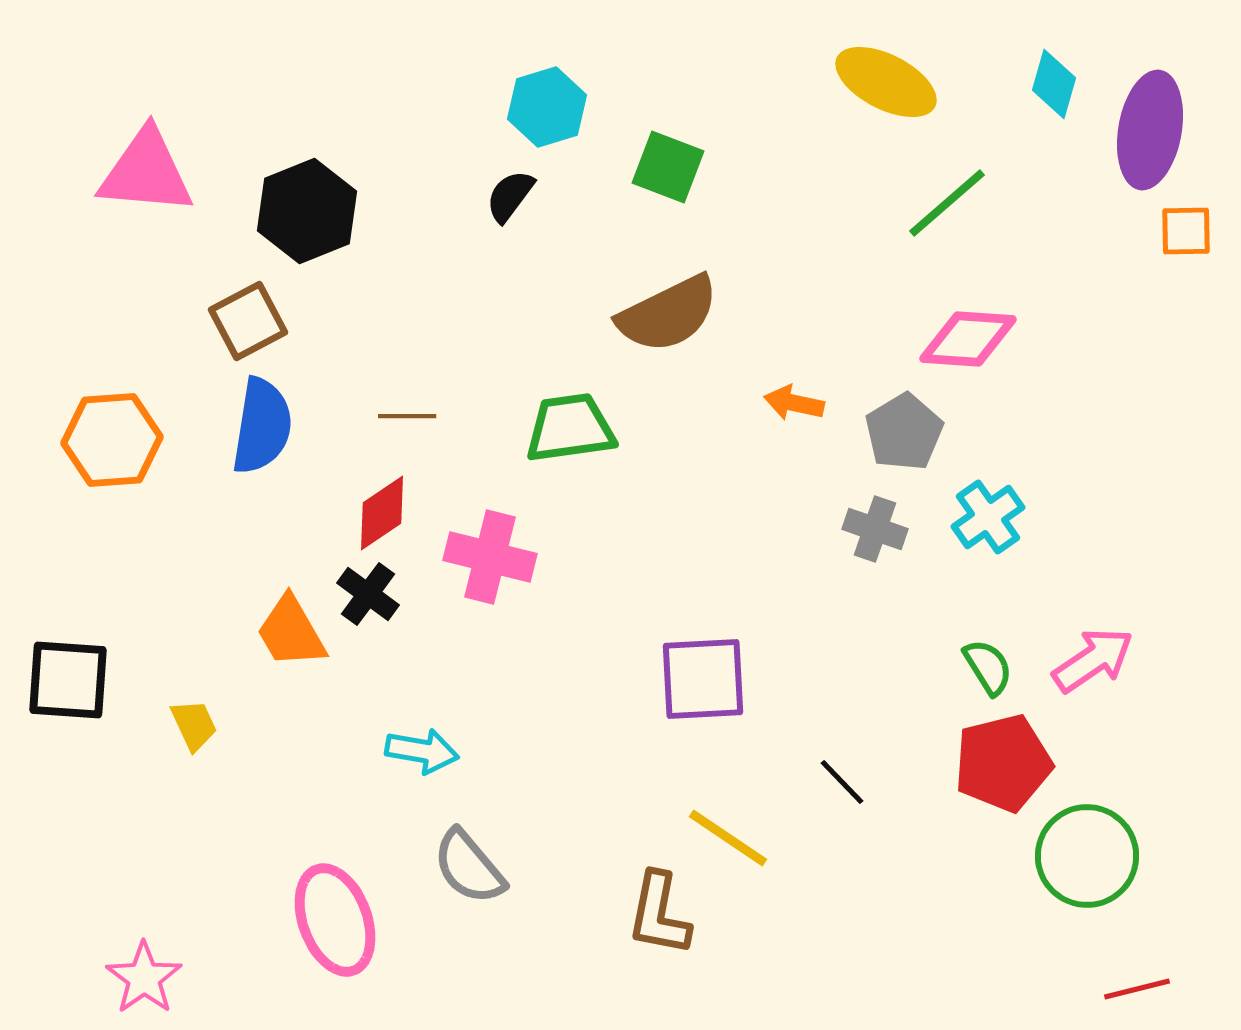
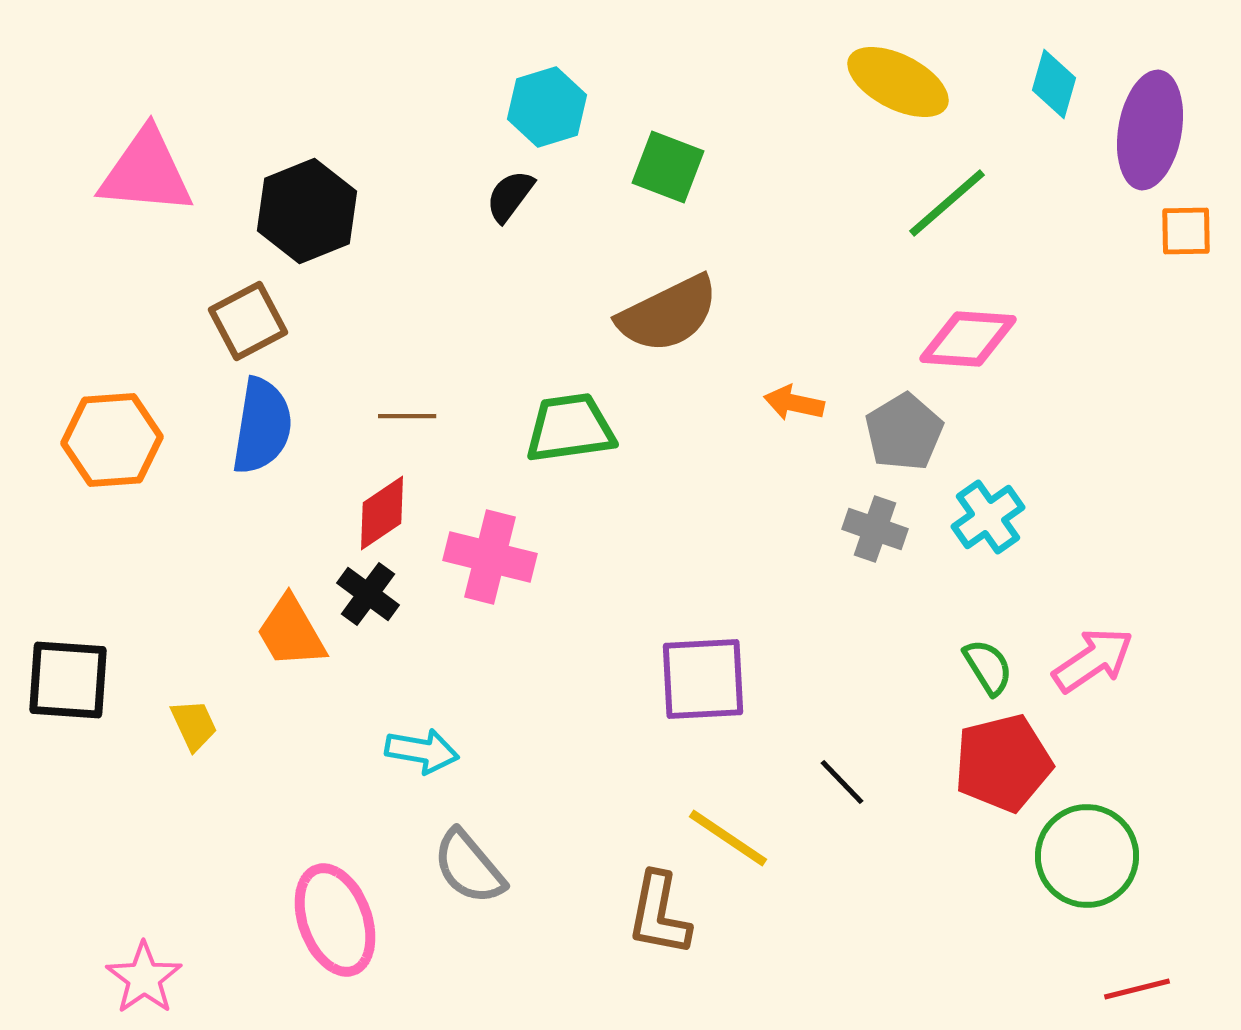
yellow ellipse: moved 12 px right
